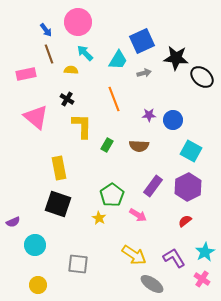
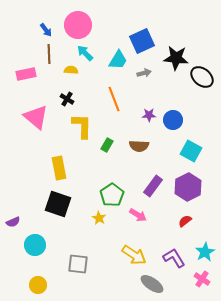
pink circle: moved 3 px down
brown line: rotated 18 degrees clockwise
